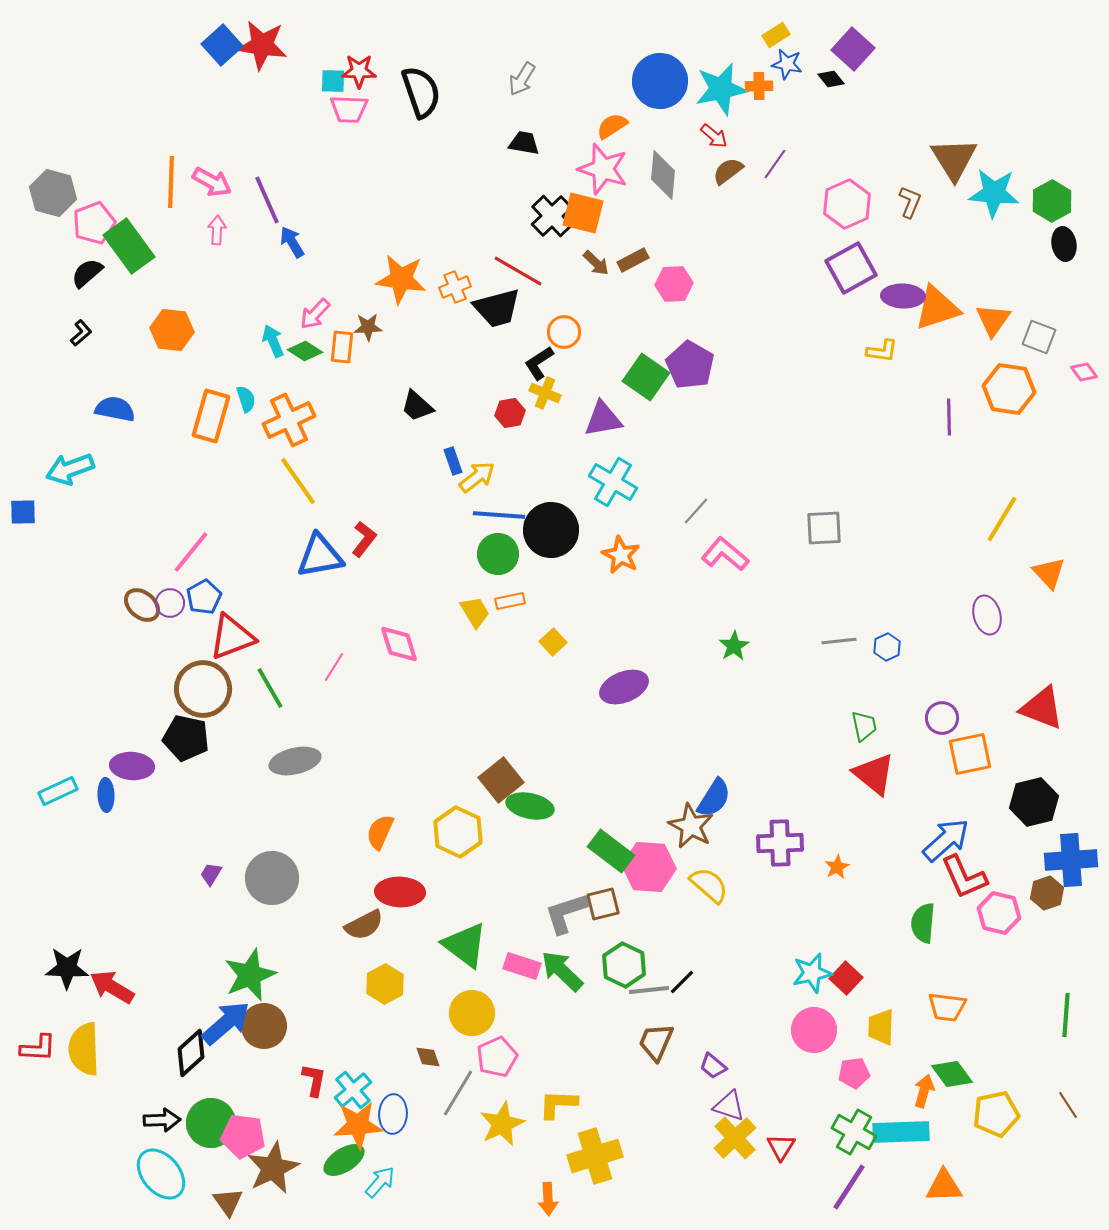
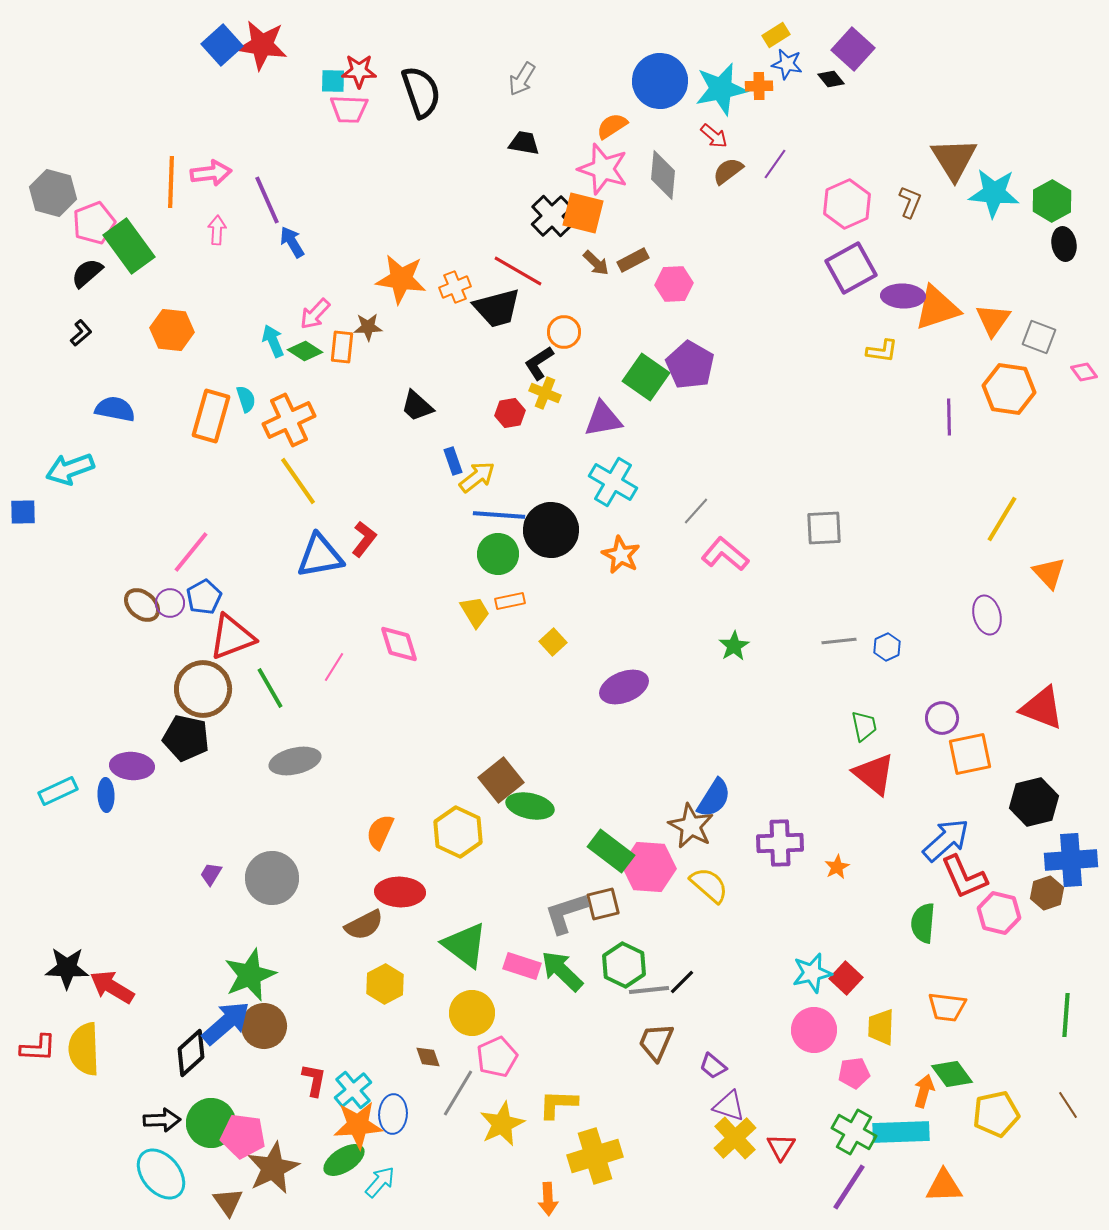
pink arrow at (212, 182): moved 1 px left, 9 px up; rotated 36 degrees counterclockwise
